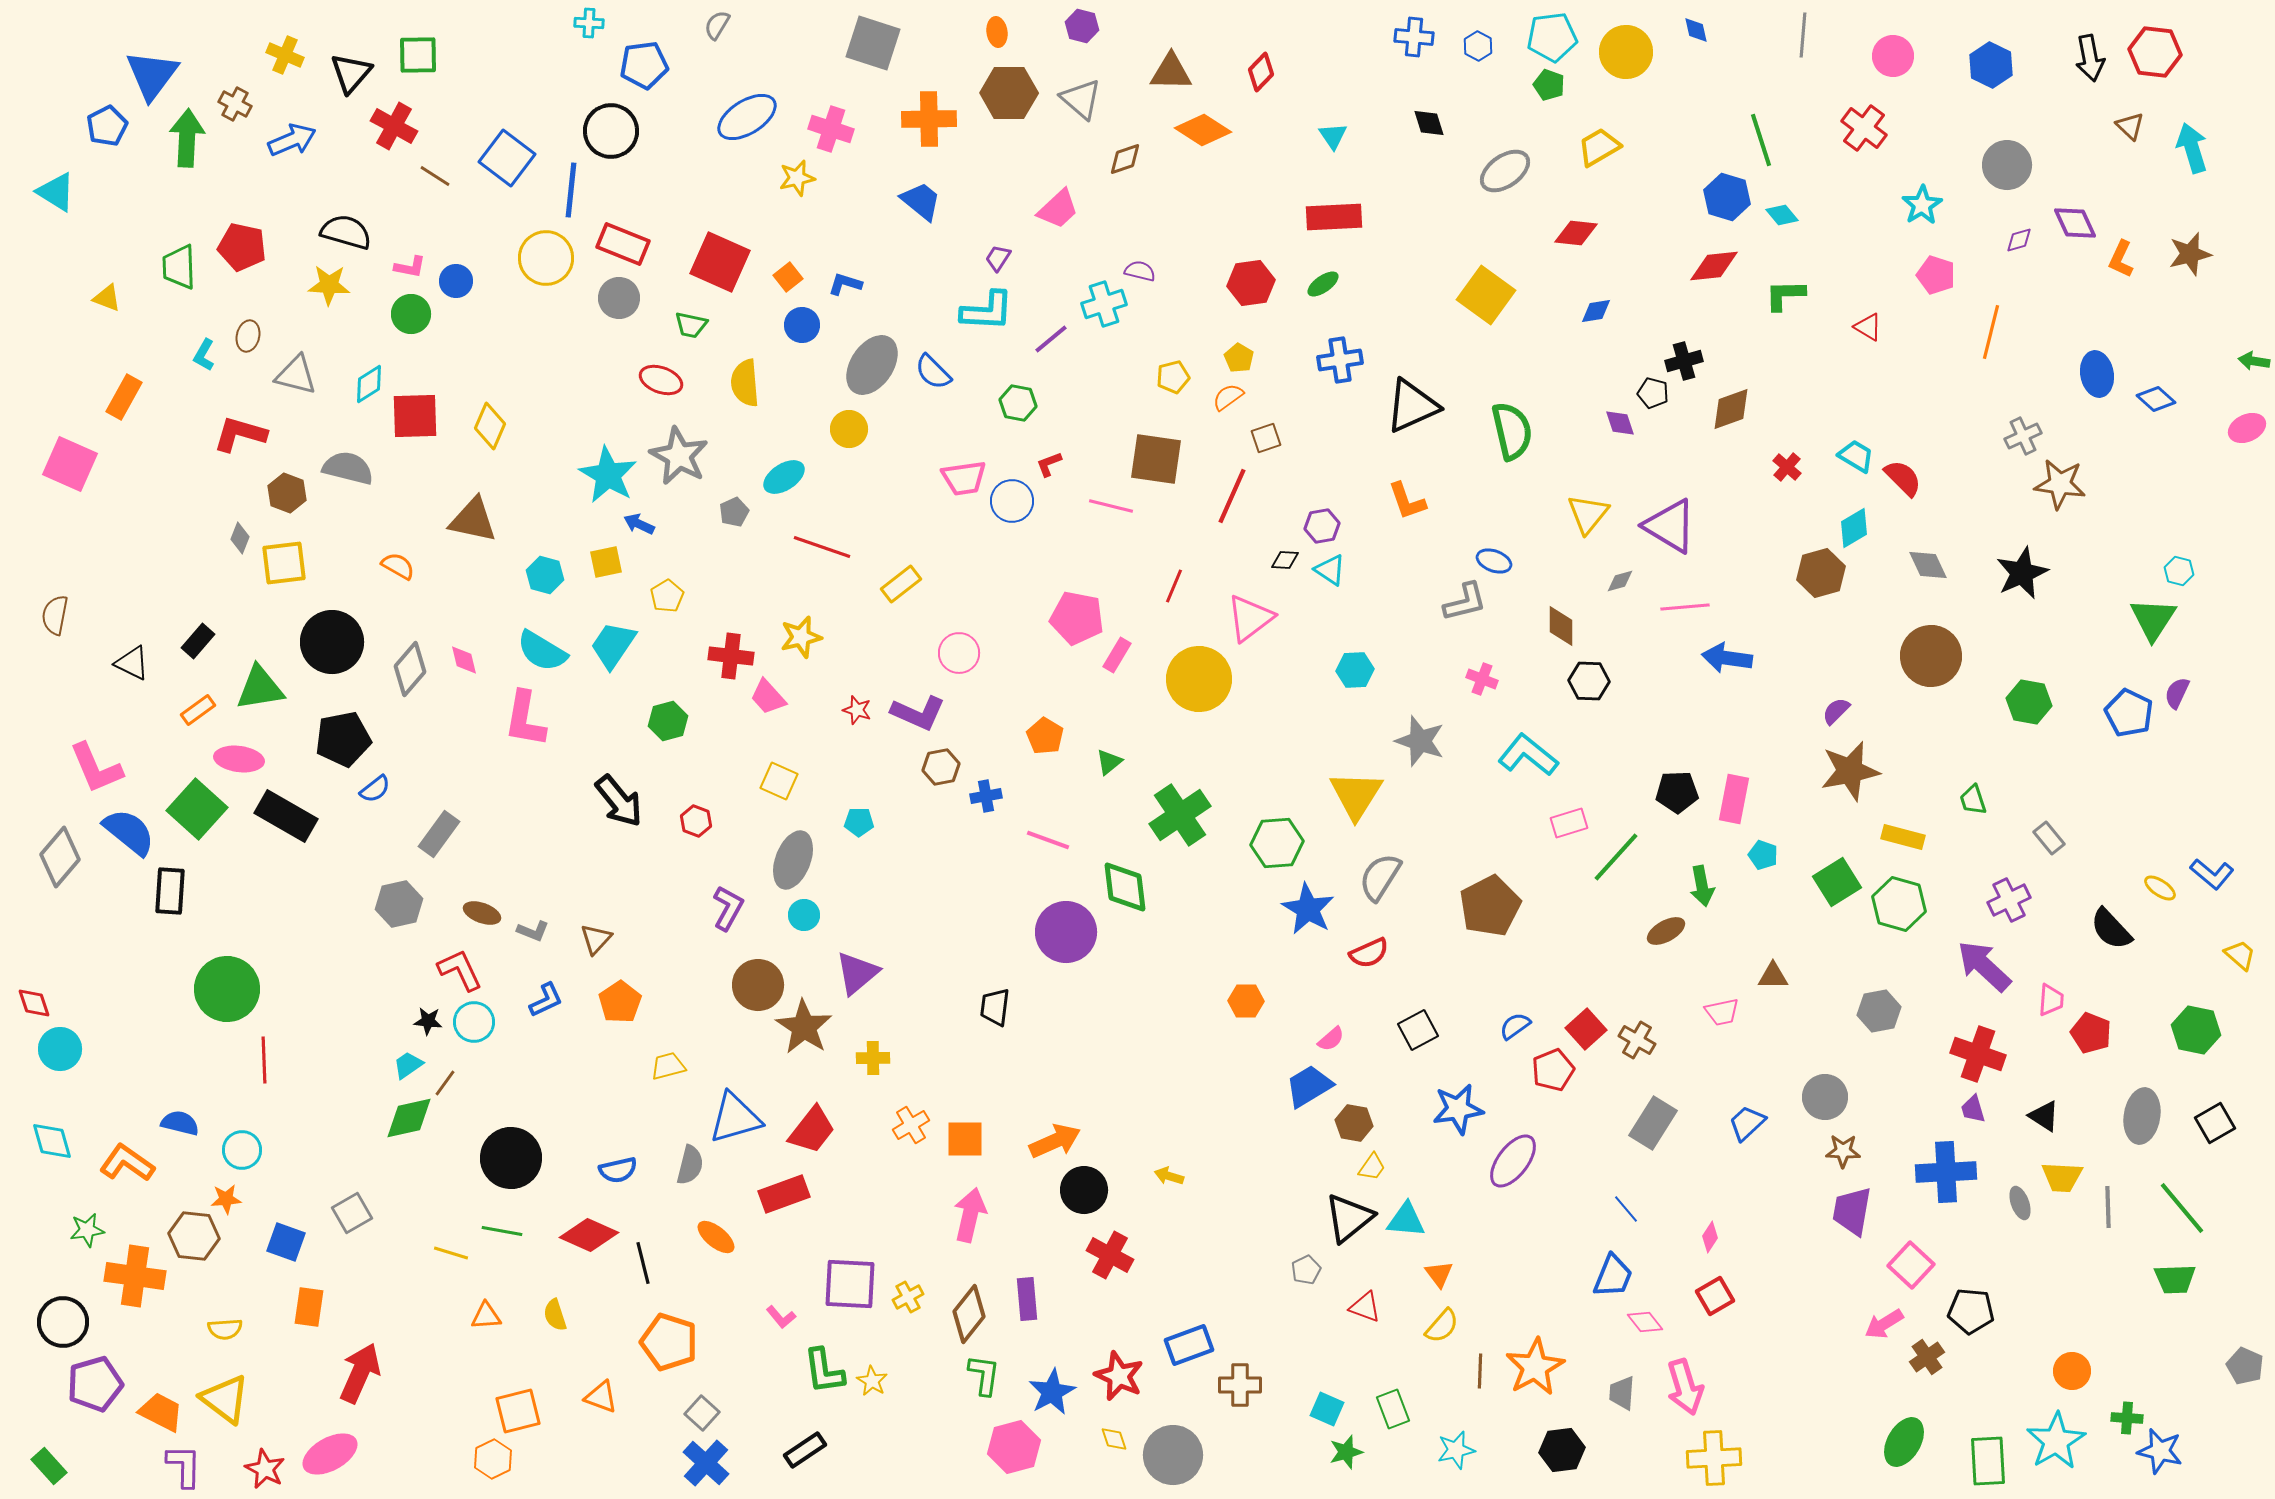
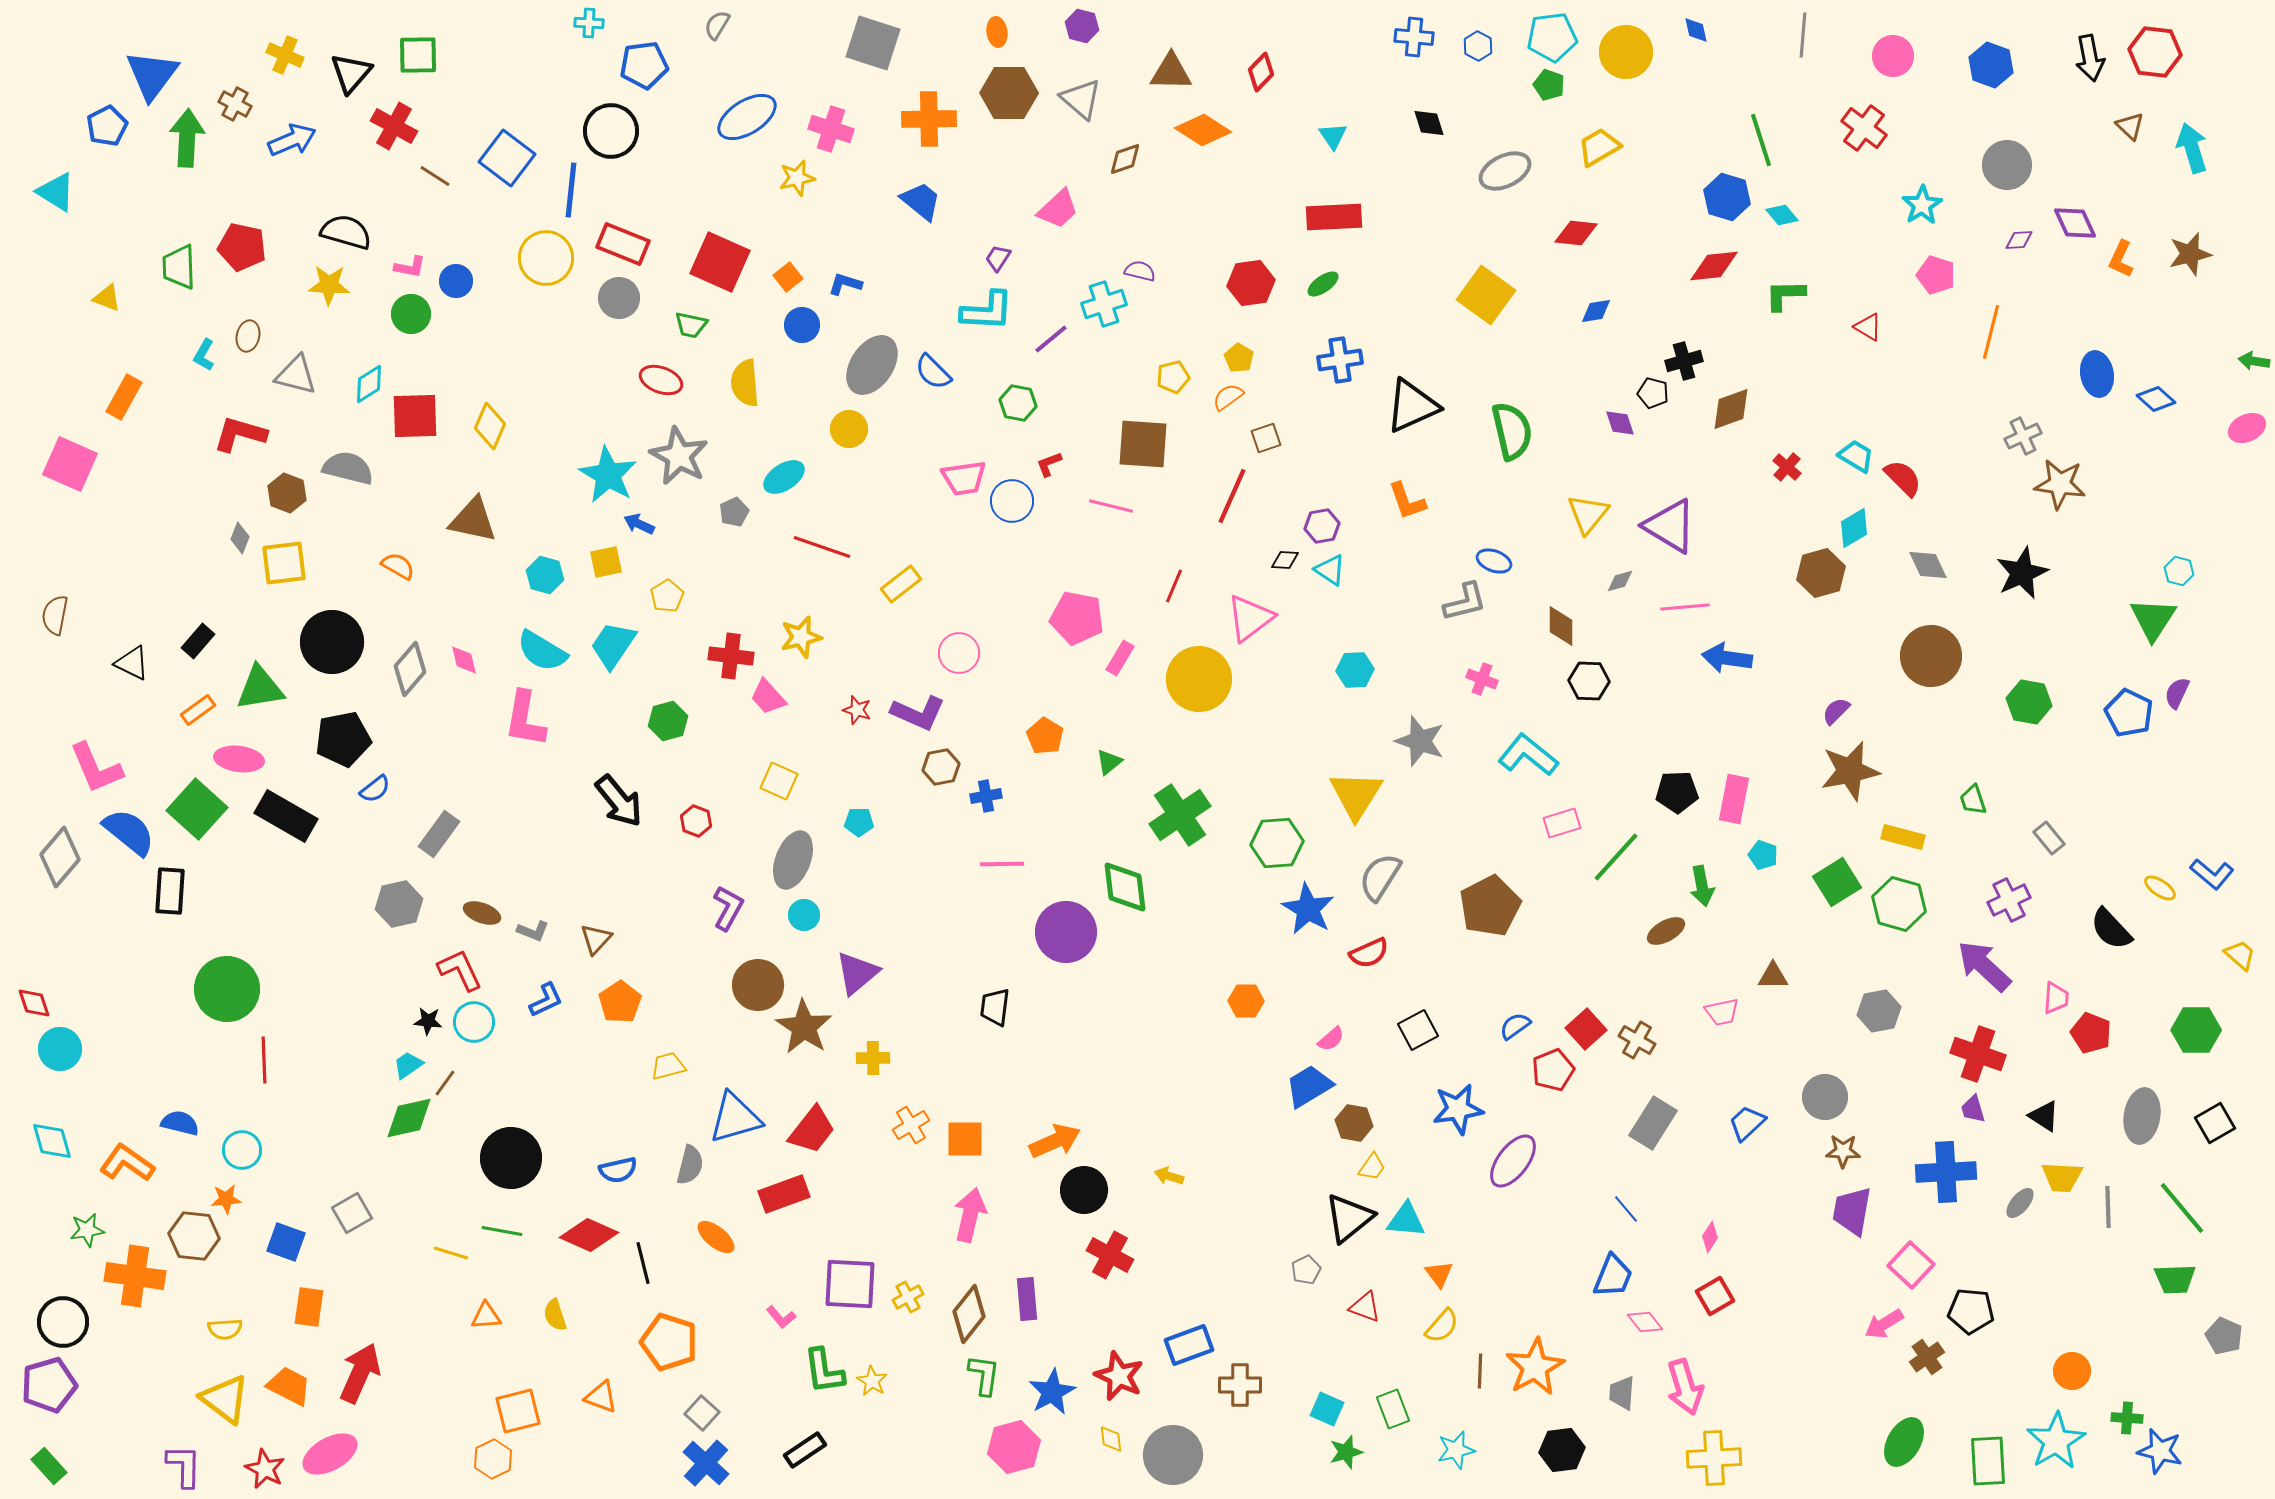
blue hexagon at (1991, 65): rotated 6 degrees counterclockwise
gray ellipse at (1505, 171): rotated 9 degrees clockwise
purple diamond at (2019, 240): rotated 12 degrees clockwise
brown square at (1156, 459): moved 13 px left, 15 px up; rotated 4 degrees counterclockwise
pink rectangle at (1117, 655): moved 3 px right, 3 px down
pink rectangle at (1569, 823): moved 7 px left
pink line at (1048, 840): moved 46 px left, 24 px down; rotated 21 degrees counterclockwise
pink trapezoid at (2051, 1000): moved 5 px right, 2 px up
green hexagon at (2196, 1030): rotated 12 degrees counterclockwise
gray ellipse at (2020, 1203): rotated 60 degrees clockwise
gray pentagon at (2245, 1366): moved 21 px left, 30 px up
purple pentagon at (95, 1384): moved 46 px left, 1 px down
orange trapezoid at (161, 1412): moved 128 px right, 26 px up
yellow diamond at (1114, 1439): moved 3 px left; rotated 12 degrees clockwise
